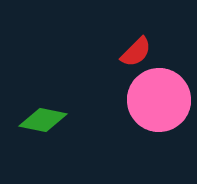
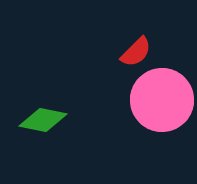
pink circle: moved 3 px right
